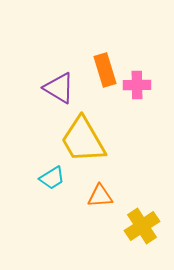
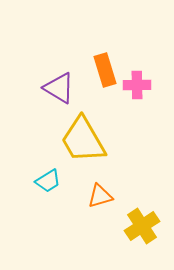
cyan trapezoid: moved 4 px left, 3 px down
orange triangle: rotated 12 degrees counterclockwise
